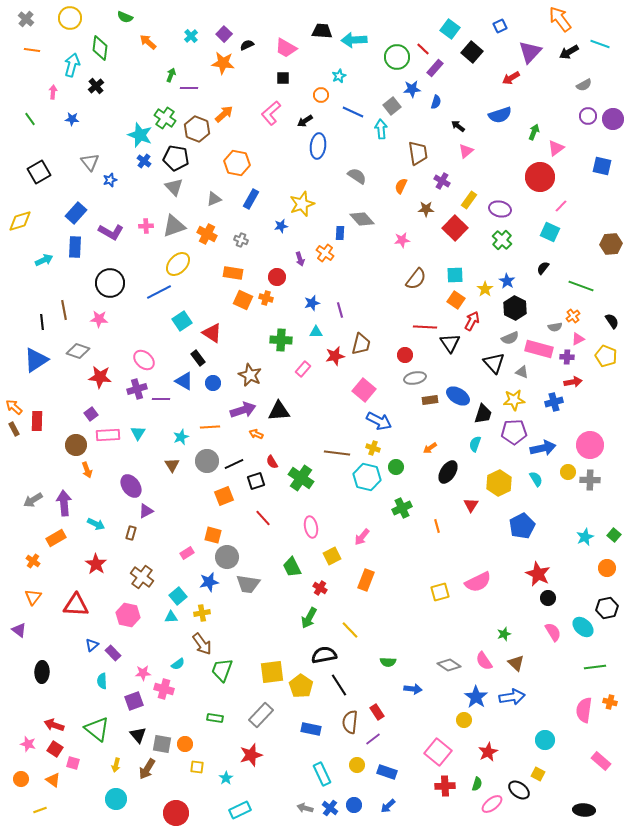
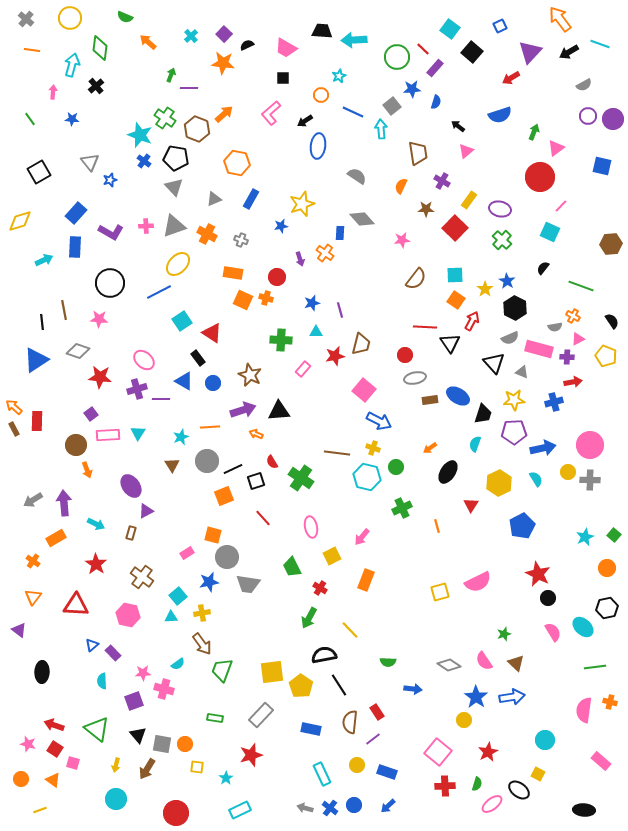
orange cross at (573, 316): rotated 24 degrees counterclockwise
black line at (234, 464): moved 1 px left, 5 px down
